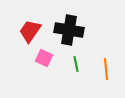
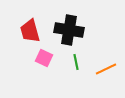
red trapezoid: rotated 50 degrees counterclockwise
green line: moved 2 px up
orange line: rotated 70 degrees clockwise
